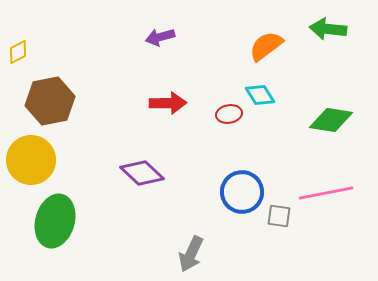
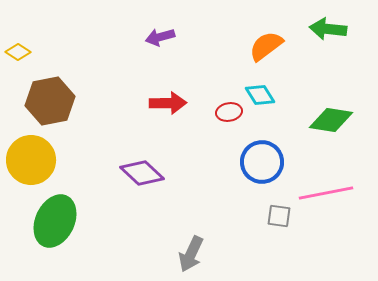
yellow diamond: rotated 60 degrees clockwise
red ellipse: moved 2 px up
blue circle: moved 20 px right, 30 px up
green ellipse: rotated 9 degrees clockwise
